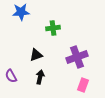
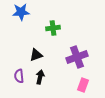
purple semicircle: moved 8 px right; rotated 24 degrees clockwise
